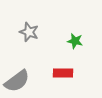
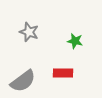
gray semicircle: moved 6 px right
